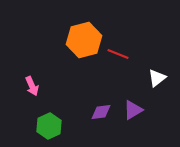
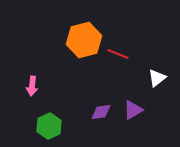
pink arrow: rotated 30 degrees clockwise
